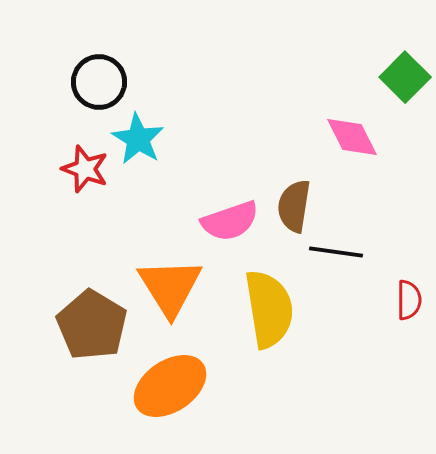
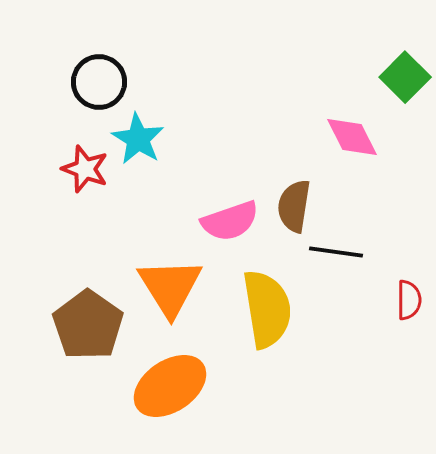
yellow semicircle: moved 2 px left
brown pentagon: moved 4 px left; rotated 4 degrees clockwise
